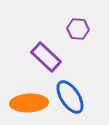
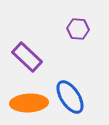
purple rectangle: moved 19 px left
